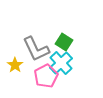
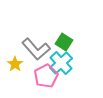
gray L-shape: rotated 16 degrees counterclockwise
yellow star: moved 1 px up
